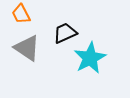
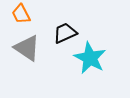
cyan star: rotated 16 degrees counterclockwise
